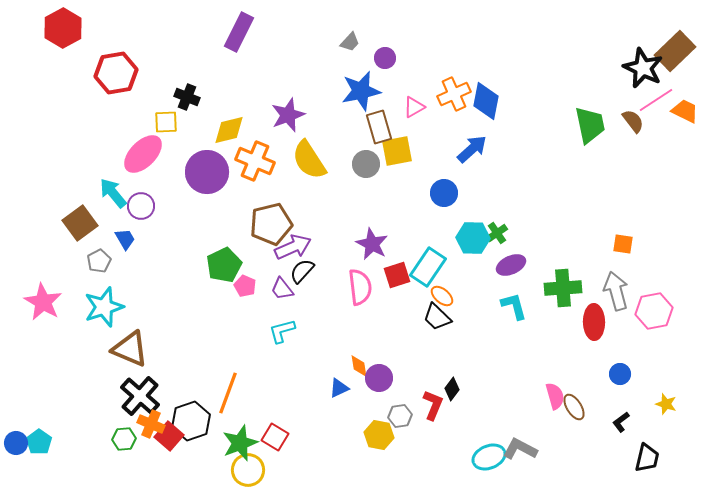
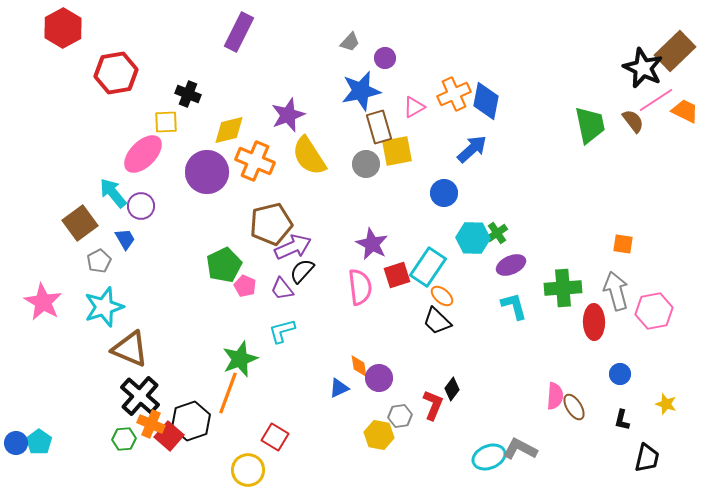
black cross at (187, 97): moved 1 px right, 3 px up
yellow semicircle at (309, 160): moved 4 px up
black trapezoid at (437, 317): moved 4 px down
pink semicircle at (555, 396): rotated 20 degrees clockwise
black L-shape at (621, 422): moved 1 px right, 2 px up; rotated 40 degrees counterclockwise
green star at (240, 443): moved 84 px up
